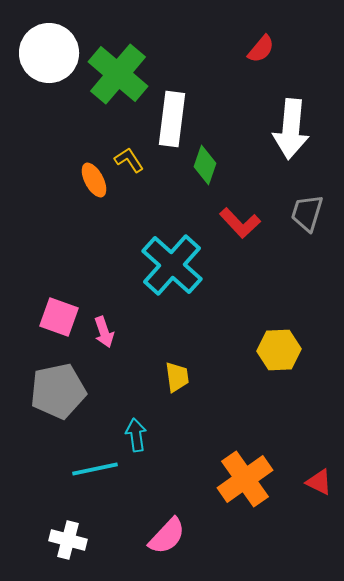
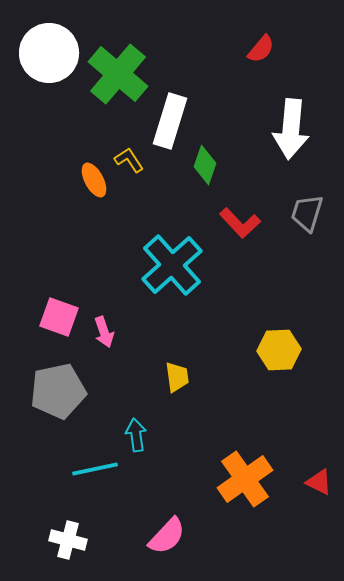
white rectangle: moved 2 px left, 2 px down; rotated 10 degrees clockwise
cyan cross: rotated 6 degrees clockwise
